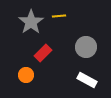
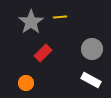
yellow line: moved 1 px right, 1 px down
gray circle: moved 6 px right, 2 px down
orange circle: moved 8 px down
white rectangle: moved 4 px right
